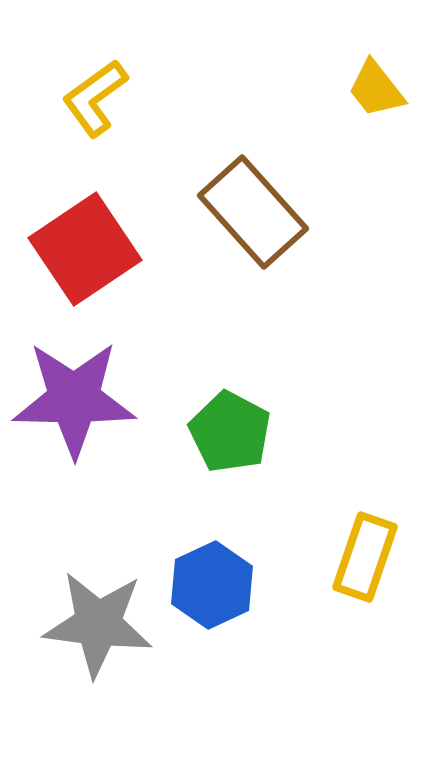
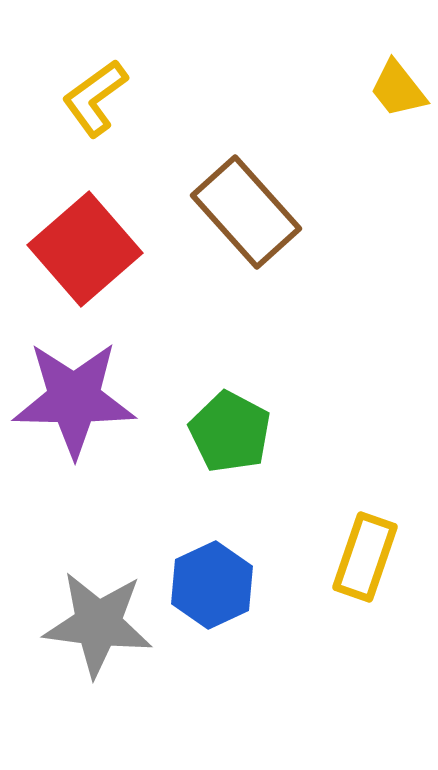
yellow trapezoid: moved 22 px right
brown rectangle: moved 7 px left
red square: rotated 7 degrees counterclockwise
